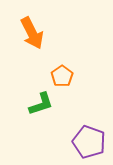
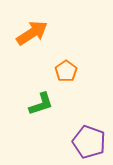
orange arrow: rotated 96 degrees counterclockwise
orange pentagon: moved 4 px right, 5 px up
